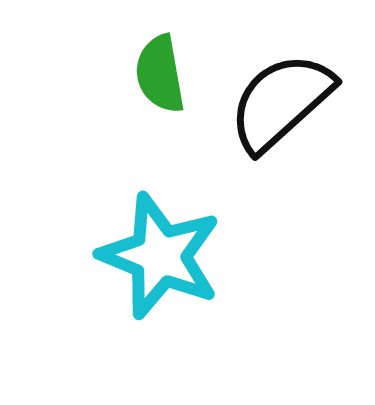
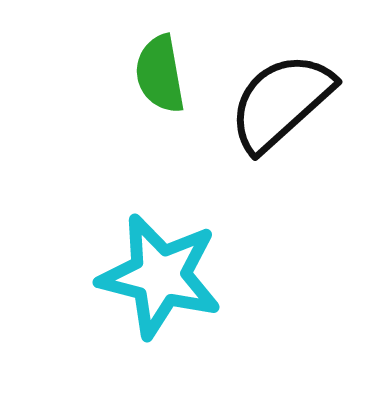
cyan star: moved 20 px down; rotated 8 degrees counterclockwise
